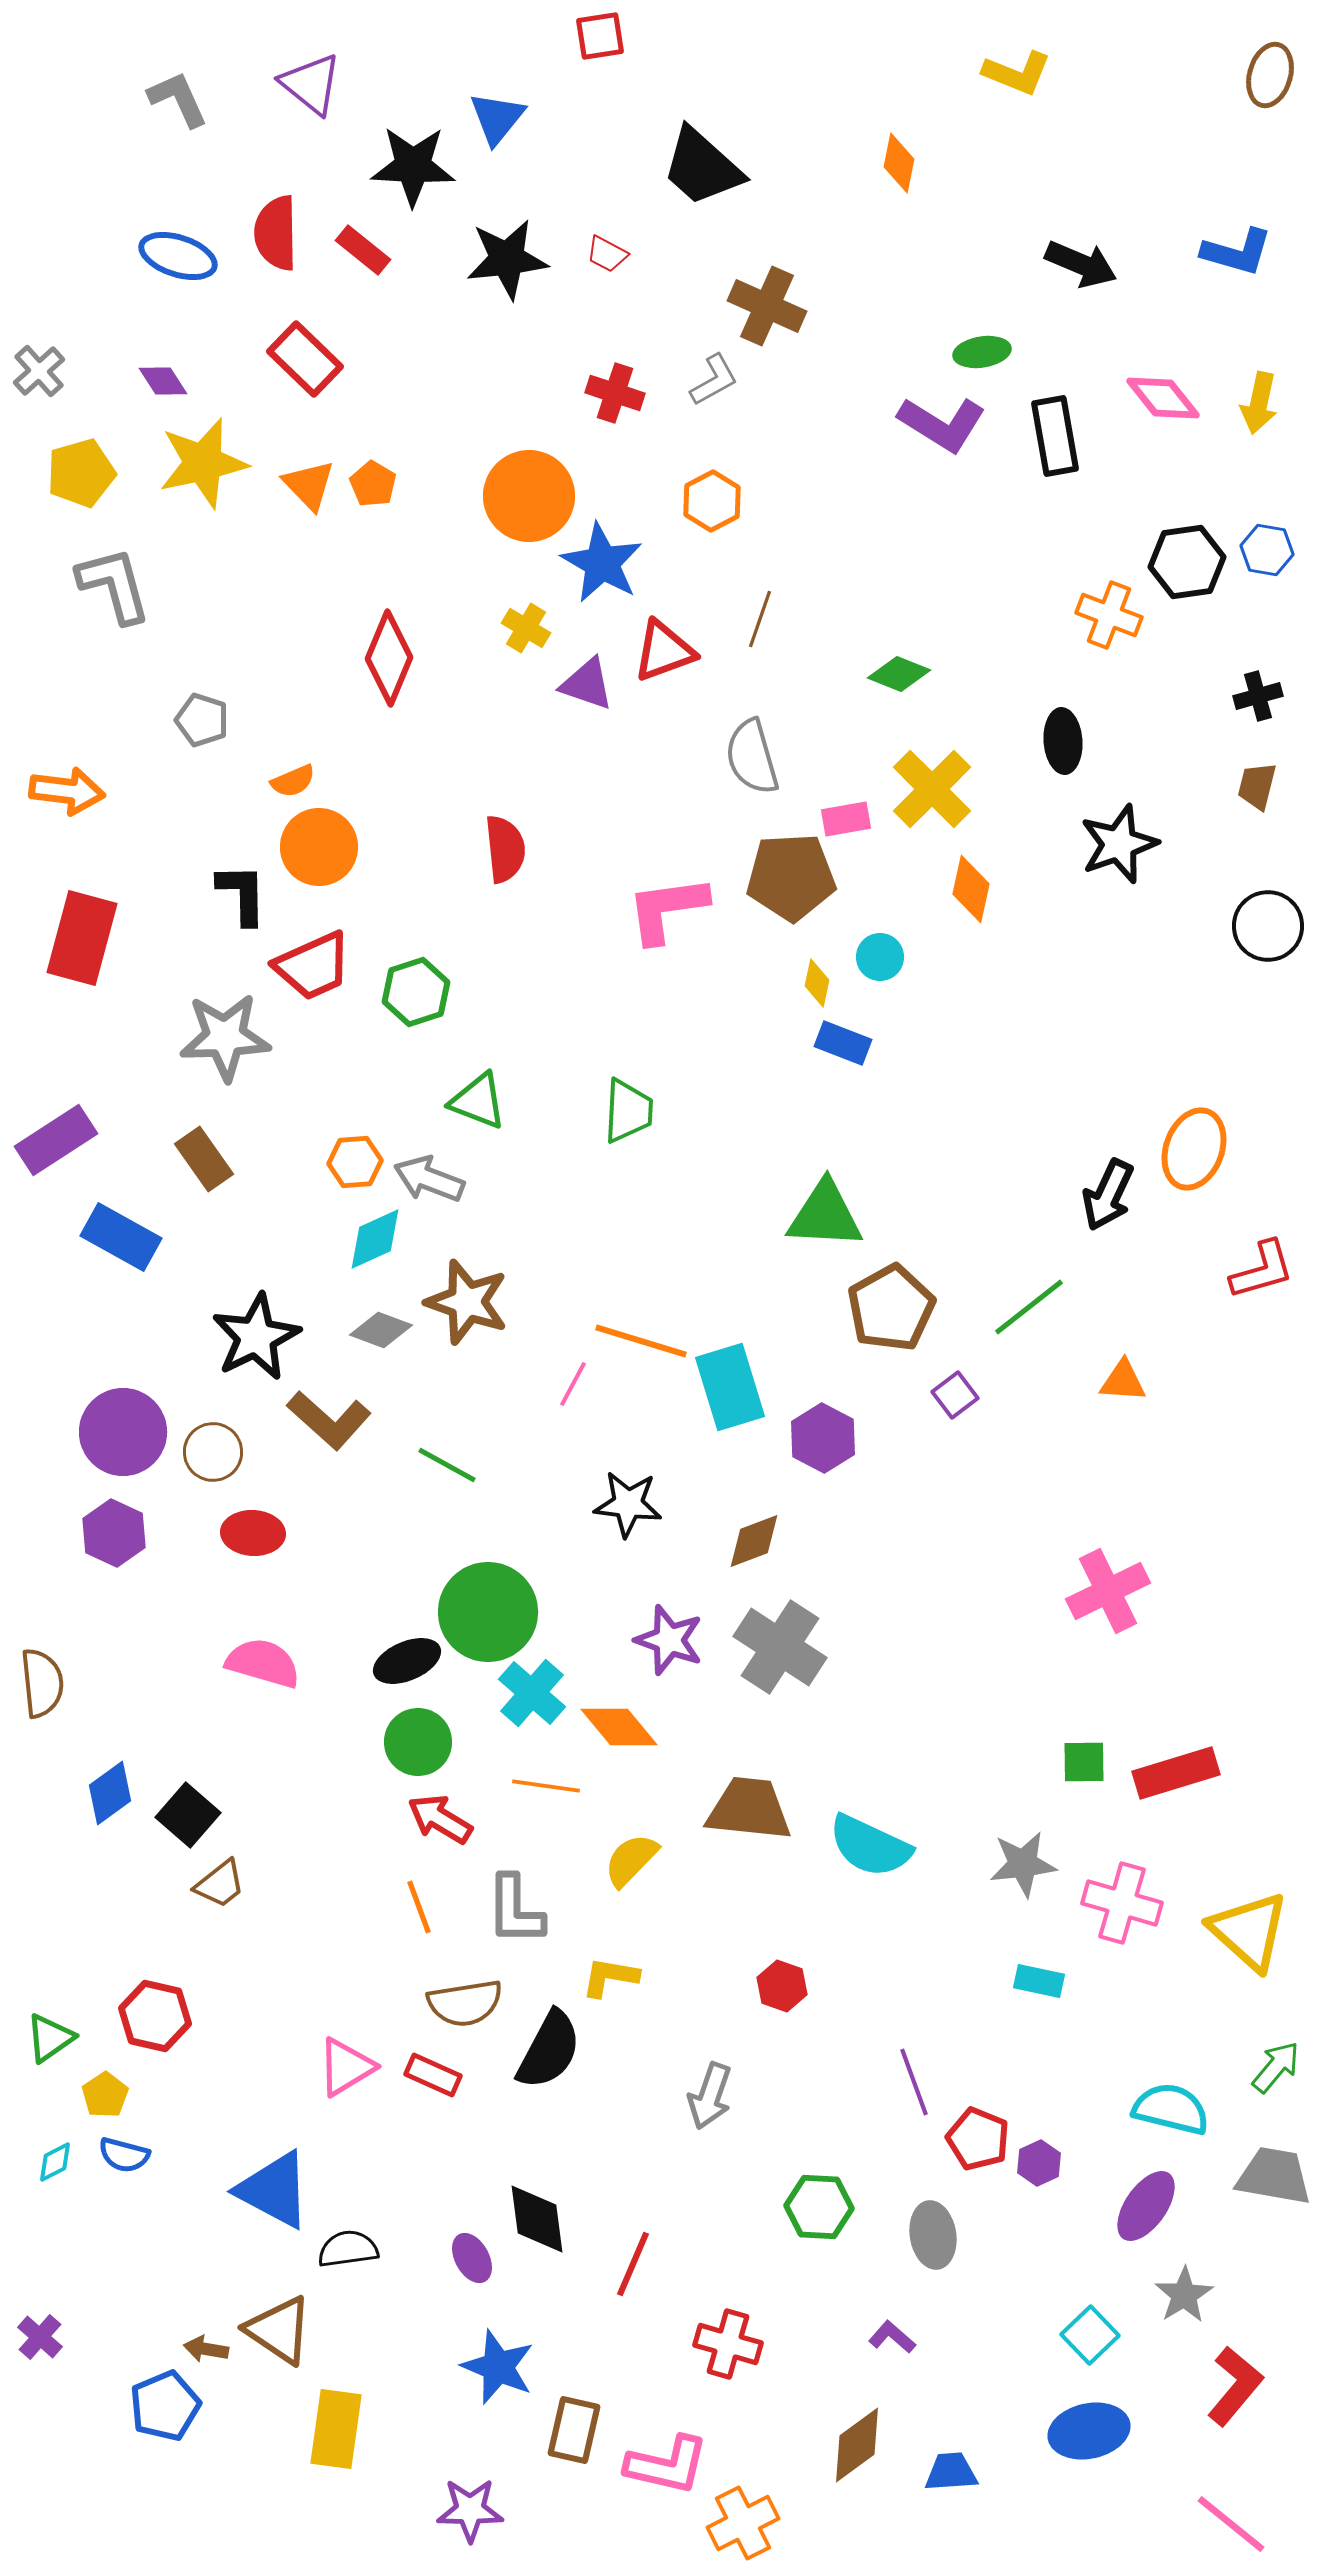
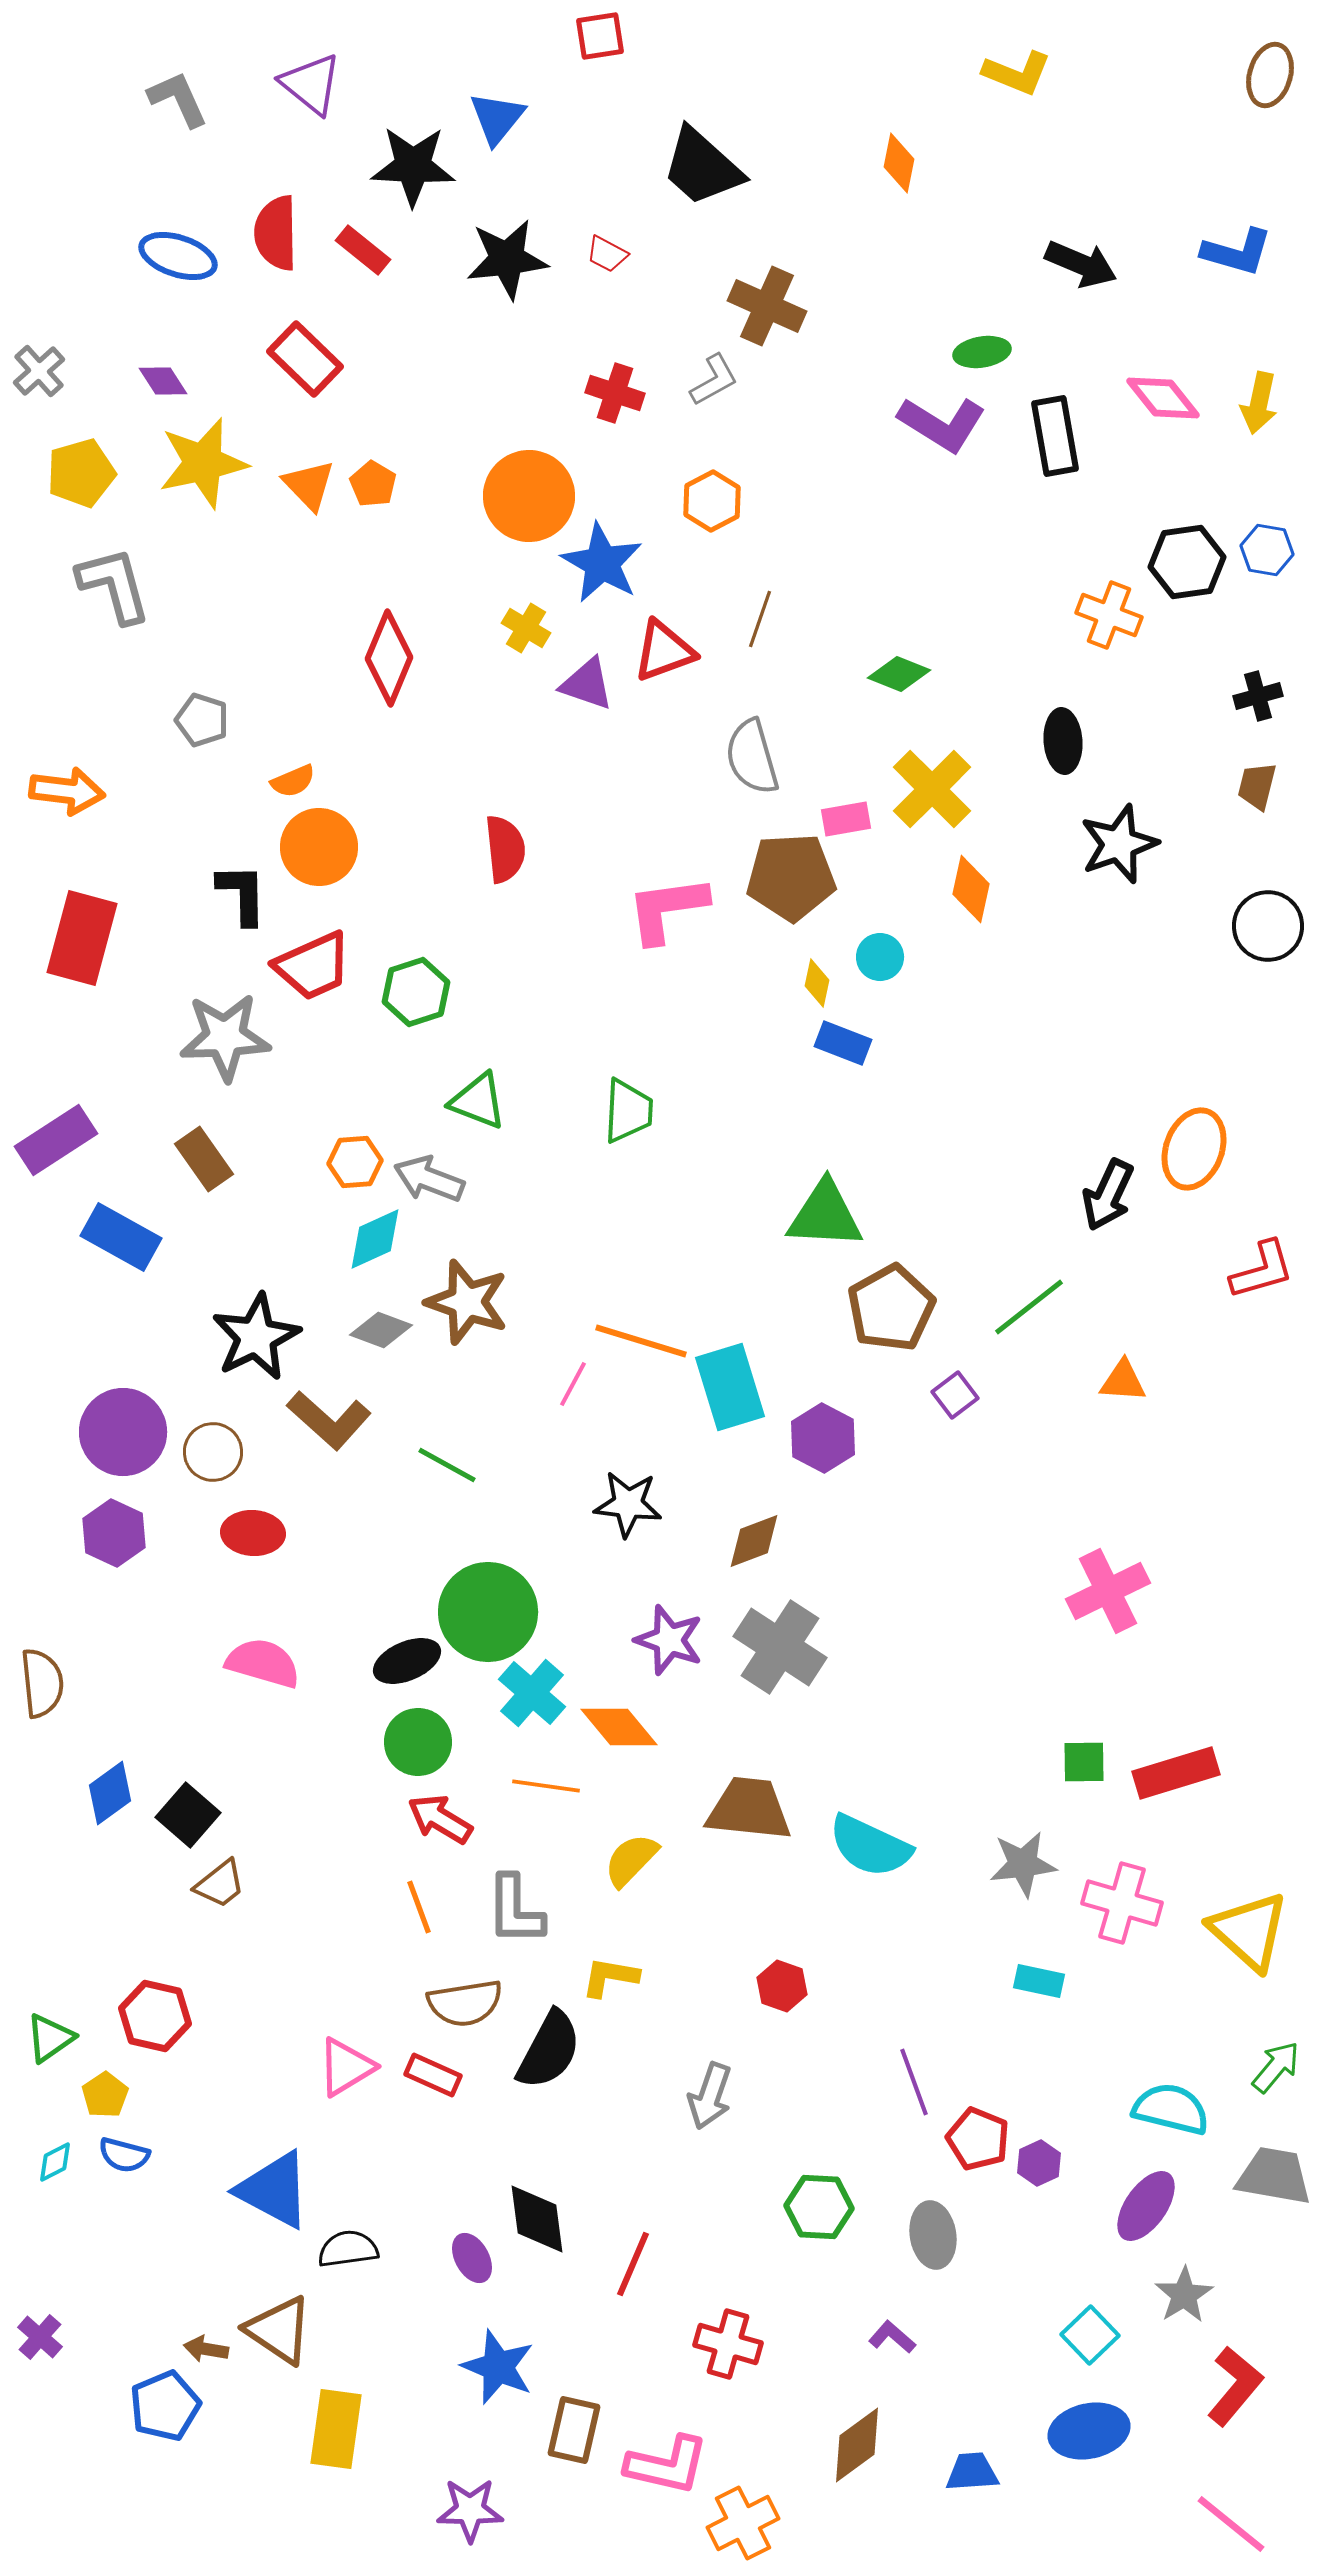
blue trapezoid at (951, 2472): moved 21 px right
